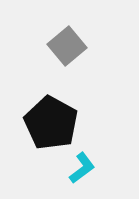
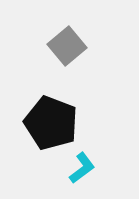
black pentagon: rotated 8 degrees counterclockwise
